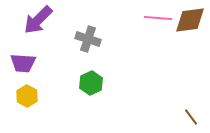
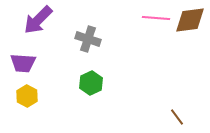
pink line: moved 2 px left
brown line: moved 14 px left
